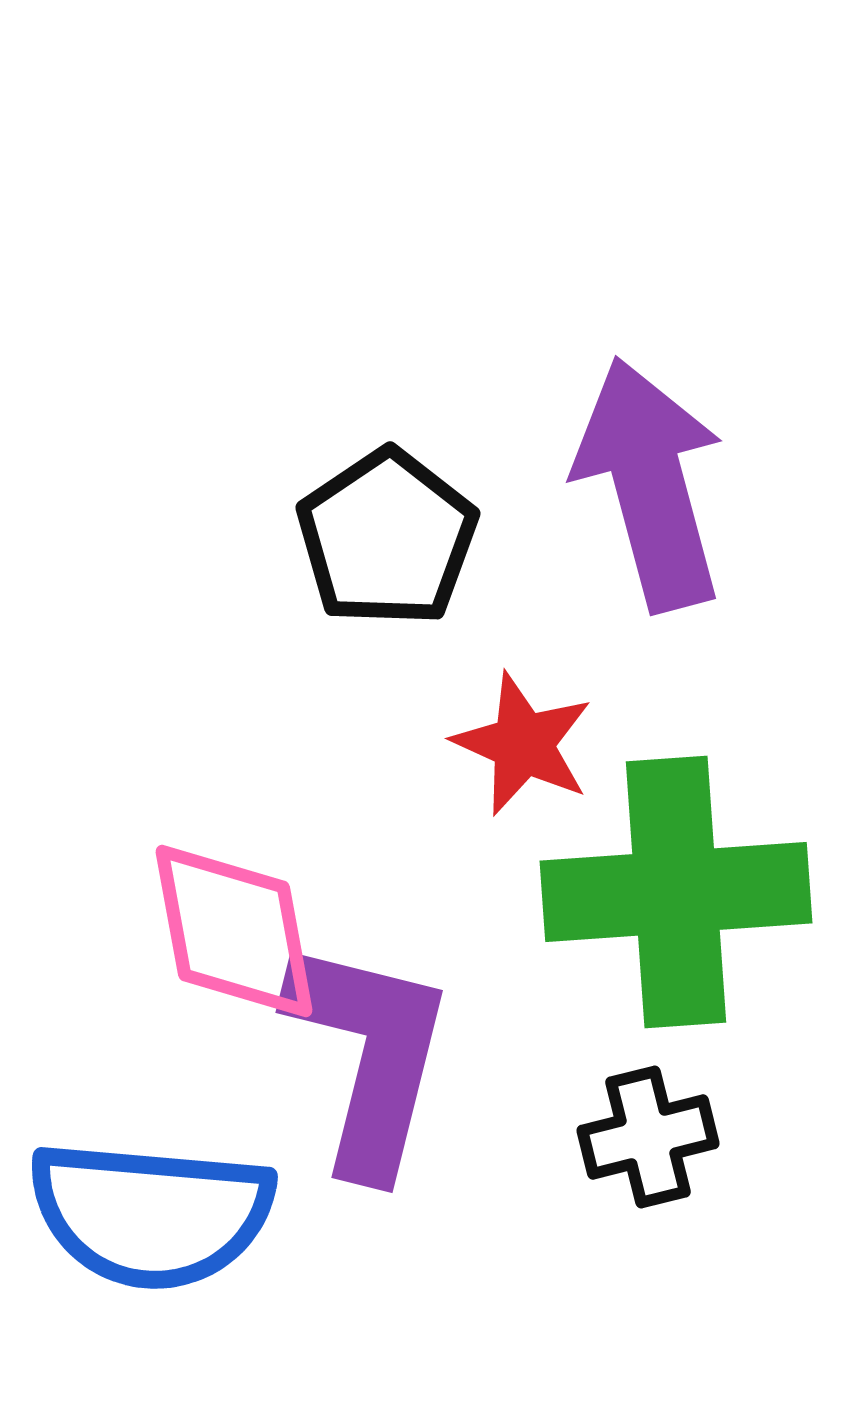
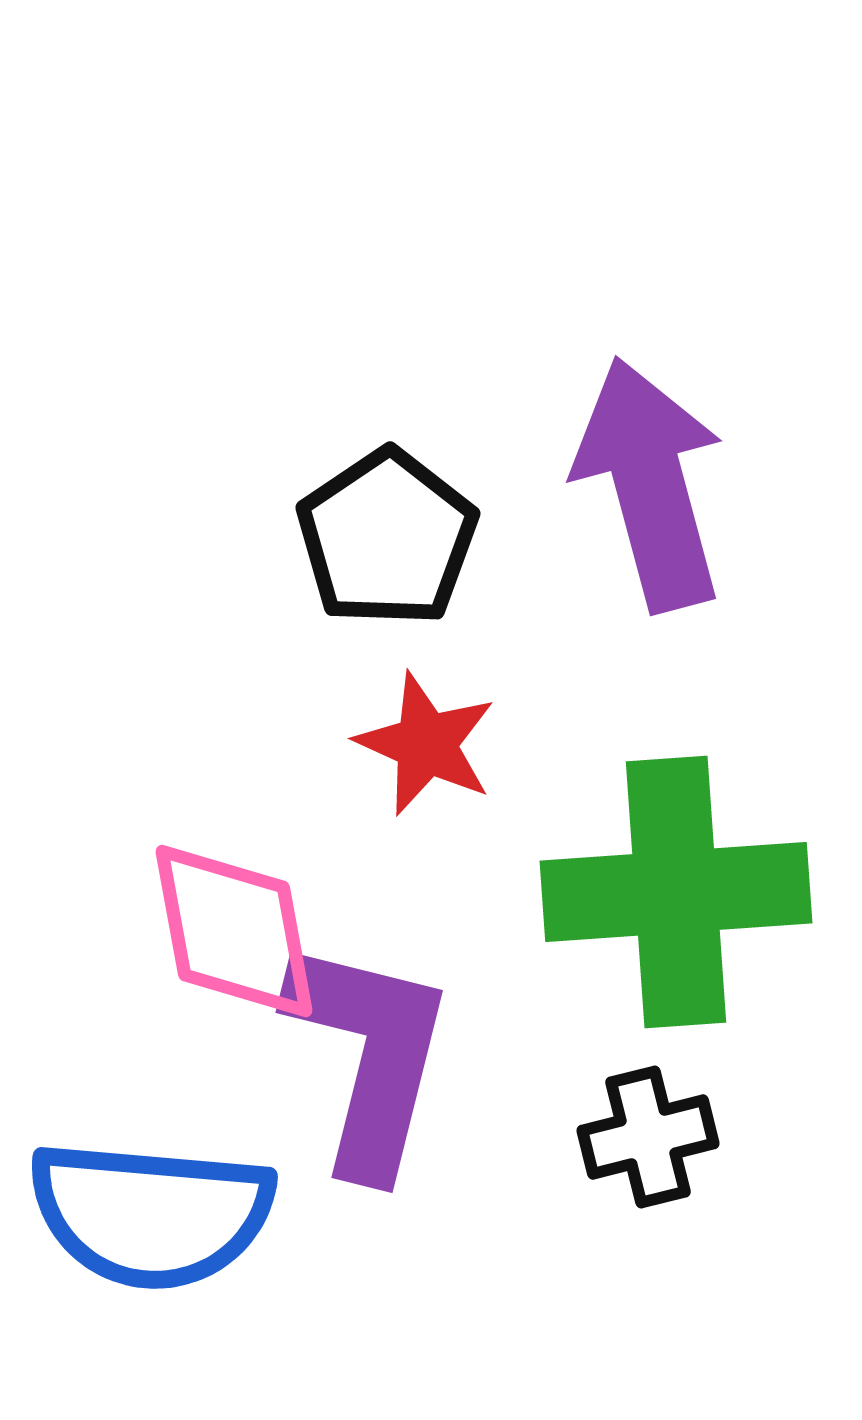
red star: moved 97 px left
